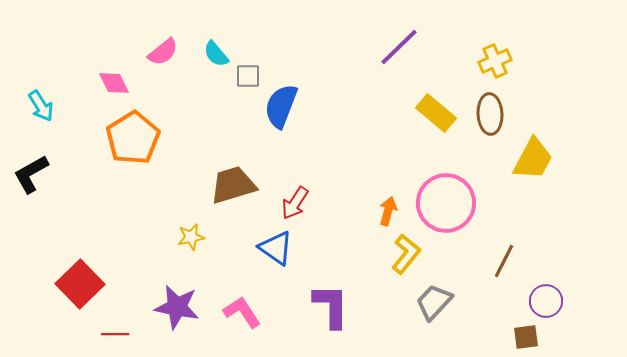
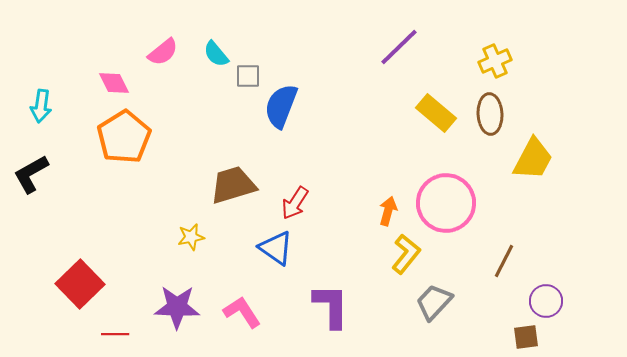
cyan arrow: rotated 40 degrees clockwise
orange pentagon: moved 9 px left, 1 px up
purple star: rotated 9 degrees counterclockwise
